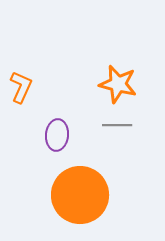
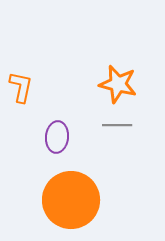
orange L-shape: rotated 12 degrees counterclockwise
purple ellipse: moved 2 px down
orange circle: moved 9 px left, 5 px down
